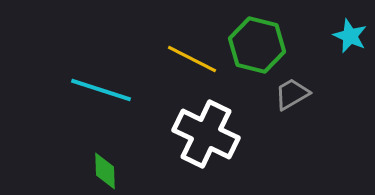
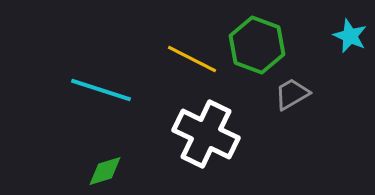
green hexagon: rotated 6 degrees clockwise
green diamond: rotated 75 degrees clockwise
